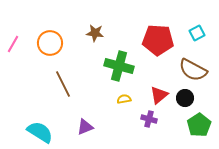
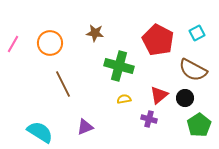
red pentagon: rotated 24 degrees clockwise
